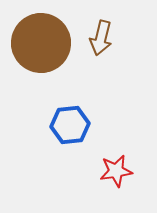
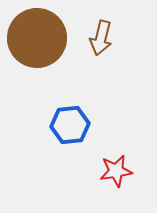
brown circle: moved 4 px left, 5 px up
